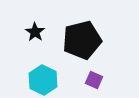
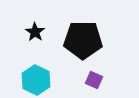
black pentagon: moved 1 px right; rotated 15 degrees clockwise
cyan hexagon: moved 7 px left
